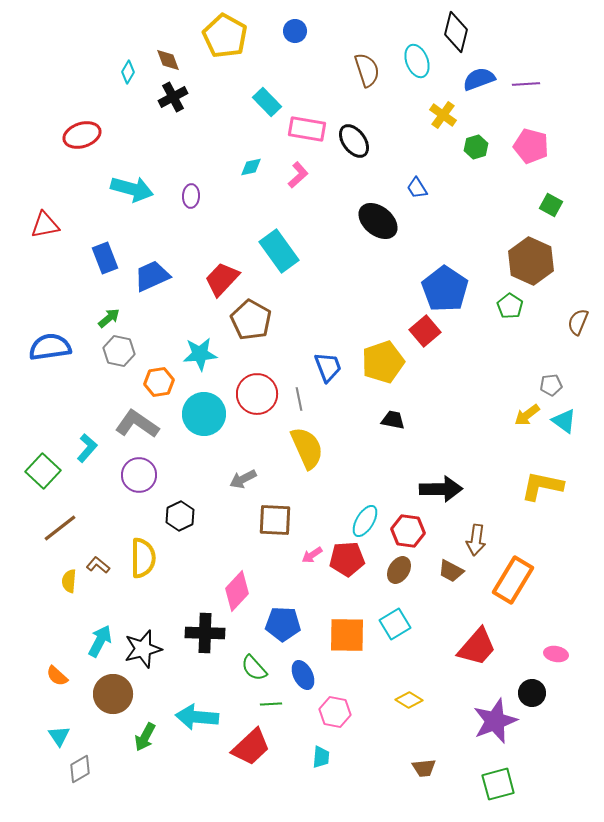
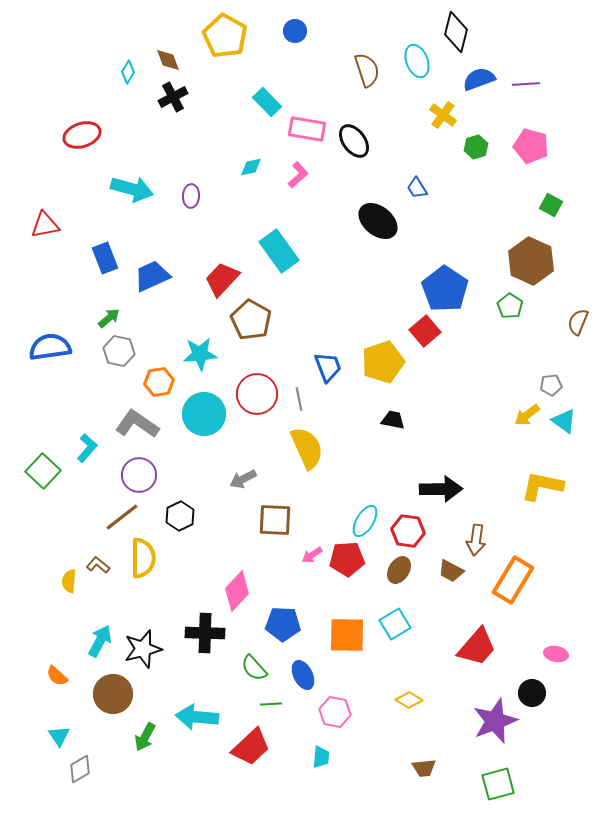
brown line at (60, 528): moved 62 px right, 11 px up
